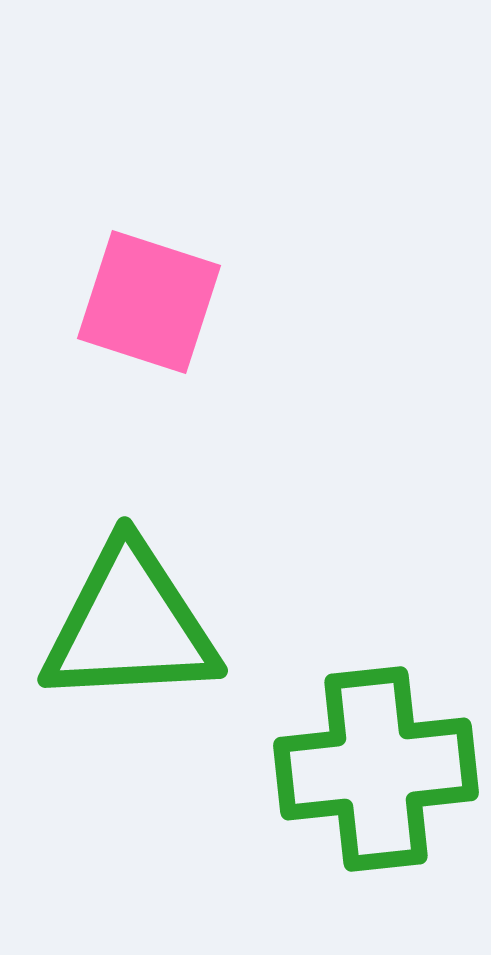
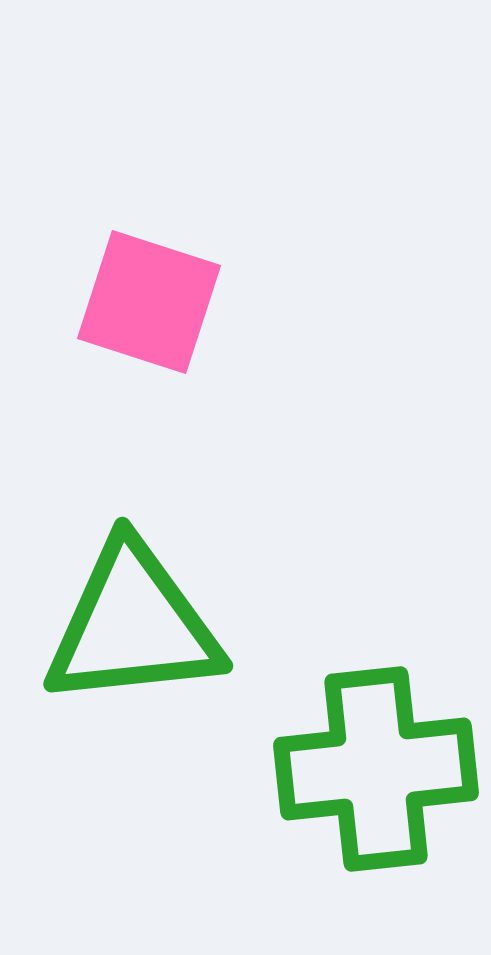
green triangle: moved 3 px right; rotated 3 degrees counterclockwise
